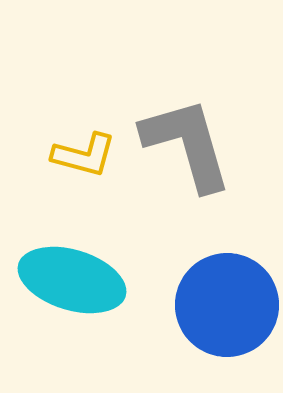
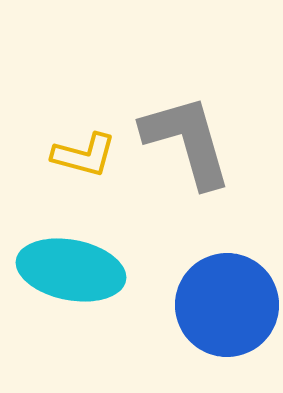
gray L-shape: moved 3 px up
cyan ellipse: moved 1 px left, 10 px up; rotated 6 degrees counterclockwise
